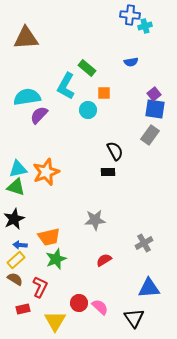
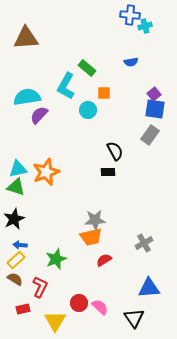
orange trapezoid: moved 42 px right
